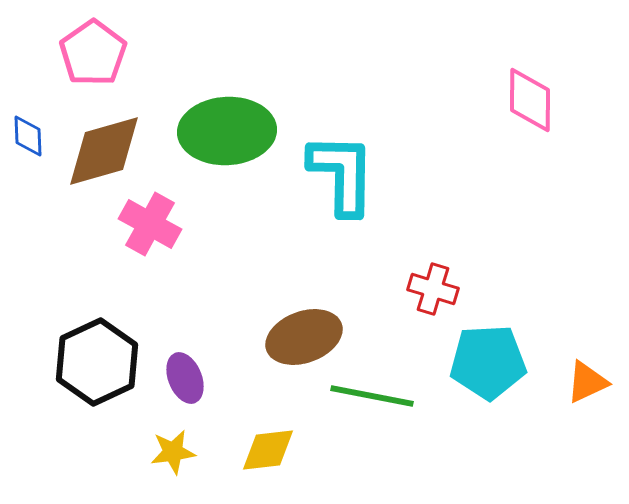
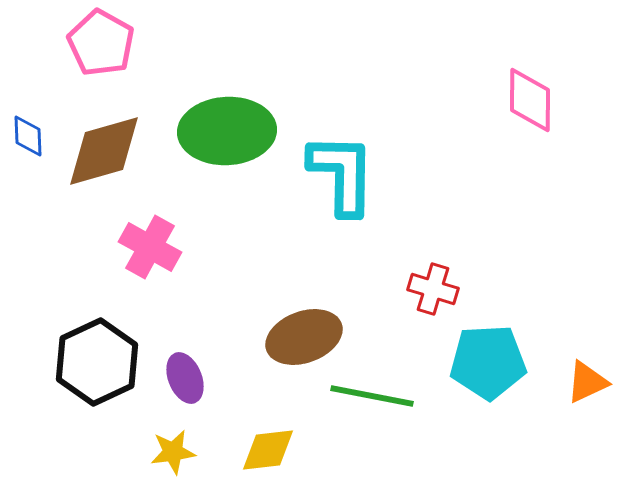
pink pentagon: moved 8 px right, 10 px up; rotated 8 degrees counterclockwise
pink cross: moved 23 px down
